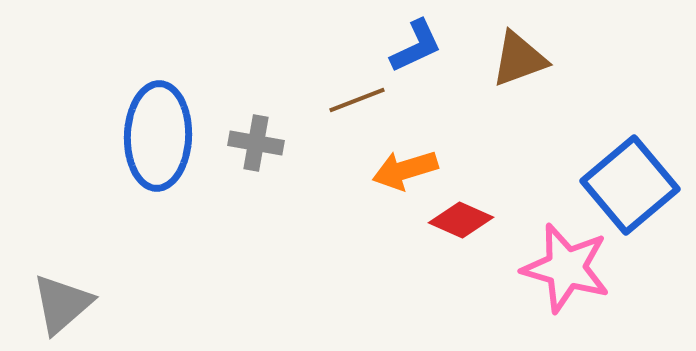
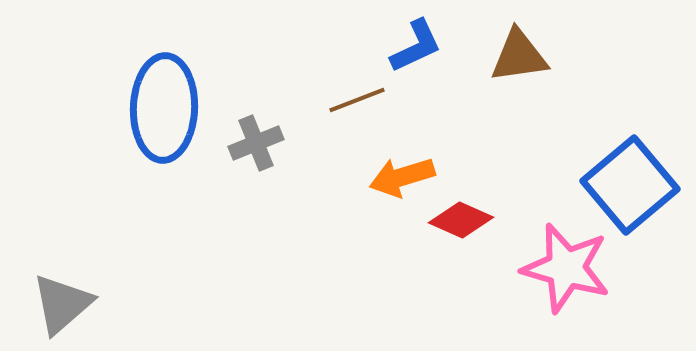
brown triangle: moved 3 px up; rotated 12 degrees clockwise
blue ellipse: moved 6 px right, 28 px up
gray cross: rotated 32 degrees counterclockwise
orange arrow: moved 3 px left, 7 px down
